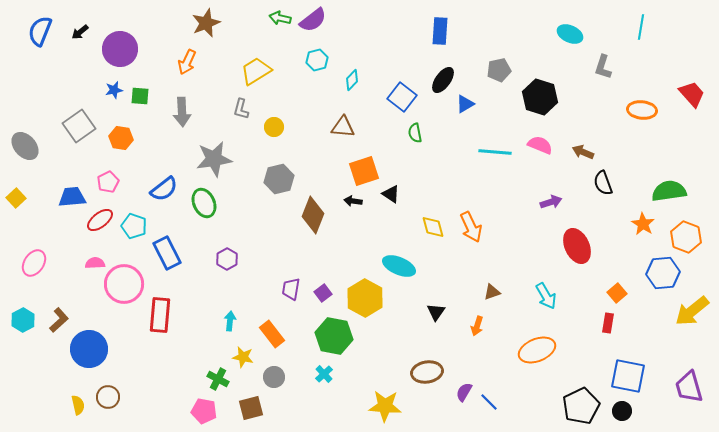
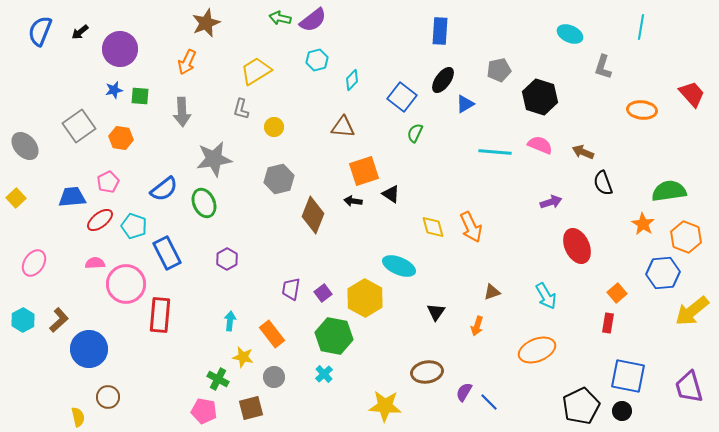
green semicircle at (415, 133): rotated 36 degrees clockwise
pink circle at (124, 284): moved 2 px right
yellow semicircle at (78, 405): moved 12 px down
